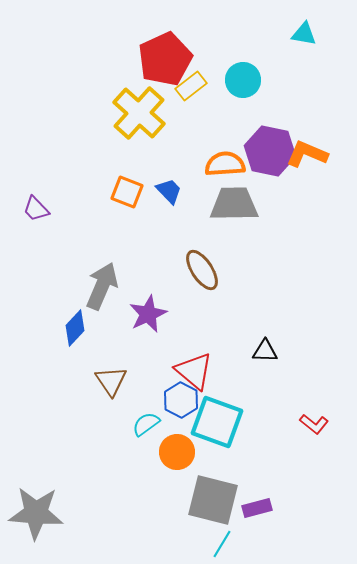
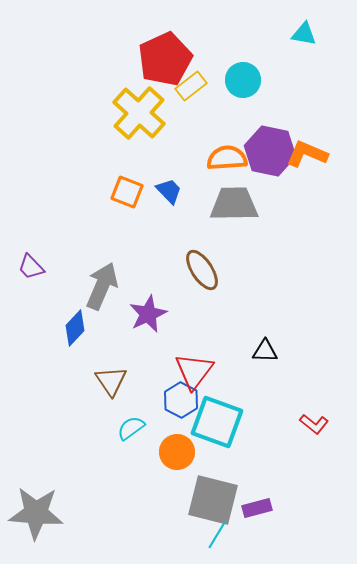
orange semicircle: moved 2 px right, 6 px up
purple trapezoid: moved 5 px left, 58 px down
red triangle: rotated 27 degrees clockwise
cyan semicircle: moved 15 px left, 4 px down
cyan line: moved 5 px left, 9 px up
